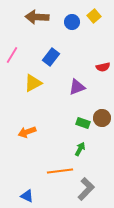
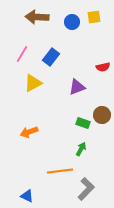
yellow square: moved 1 px down; rotated 32 degrees clockwise
pink line: moved 10 px right, 1 px up
brown circle: moved 3 px up
orange arrow: moved 2 px right
green arrow: moved 1 px right
